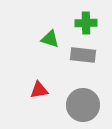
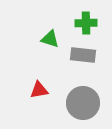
gray circle: moved 2 px up
